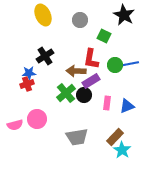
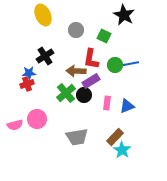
gray circle: moved 4 px left, 10 px down
